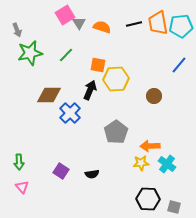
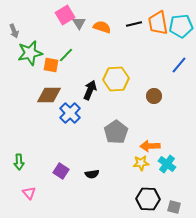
gray arrow: moved 3 px left, 1 px down
orange square: moved 47 px left
pink triangle: moved 7 px right, 6 px down
